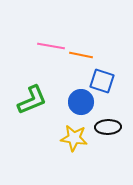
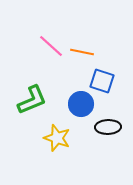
pink line: rotated 32 degrees clockwise
orange line: moved 1 px right, 3 px up
blue circle: moved 2 px down
yellow star: moved 17 px left; rotated 12 degrees clockwise
